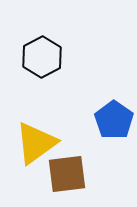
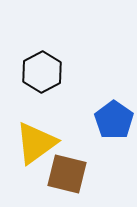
black hexagon: moved 15 px down
brown square: rotated 21 degrees clockwise
